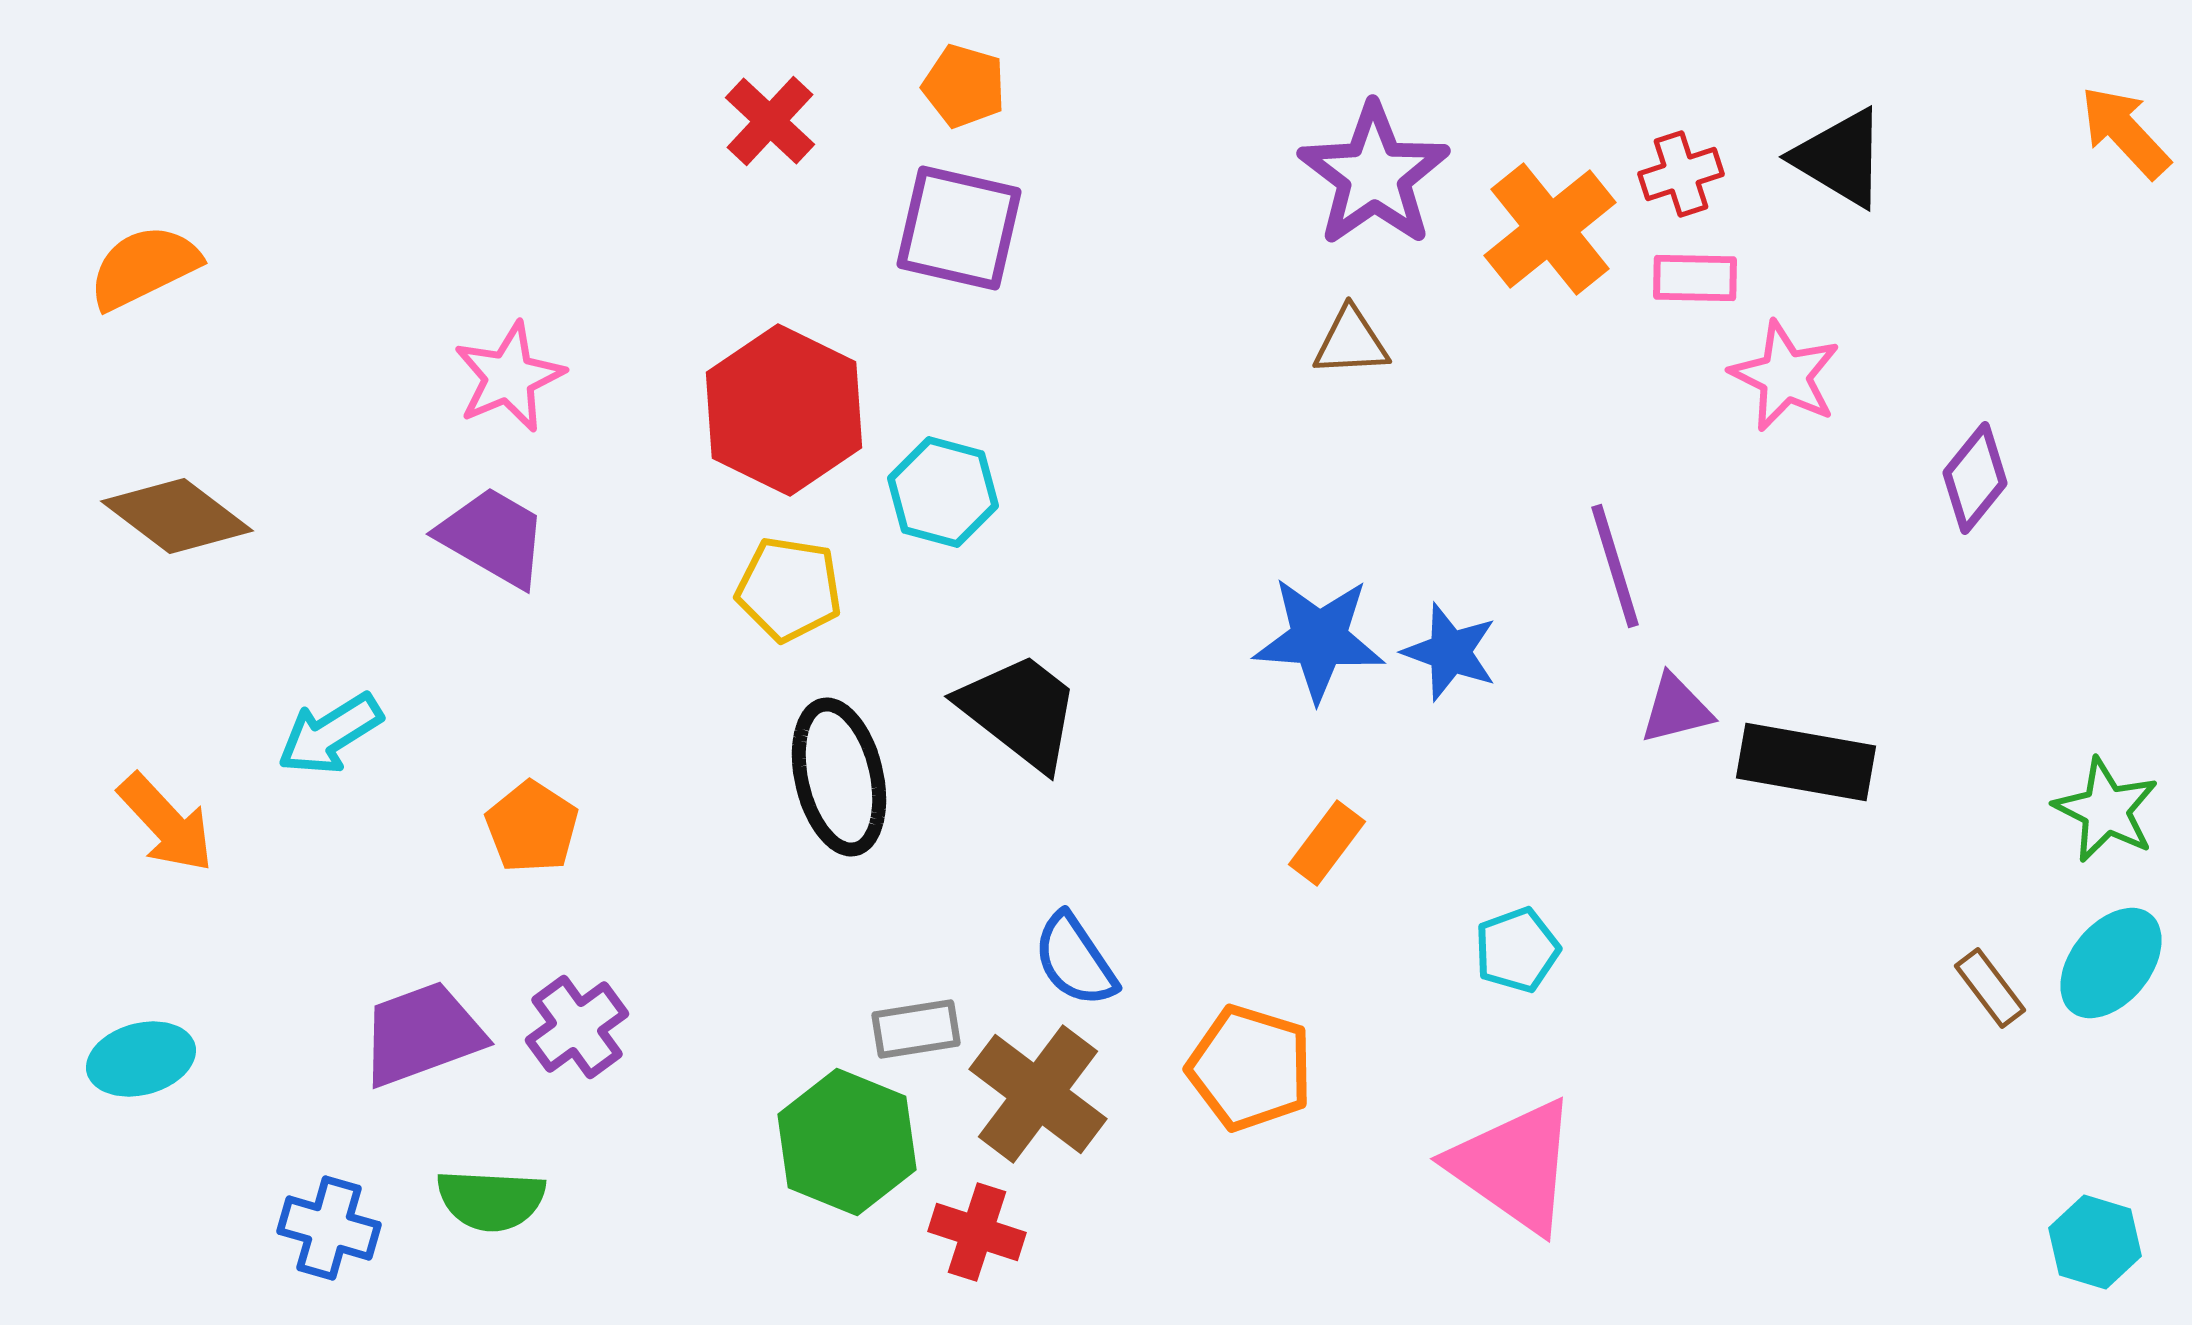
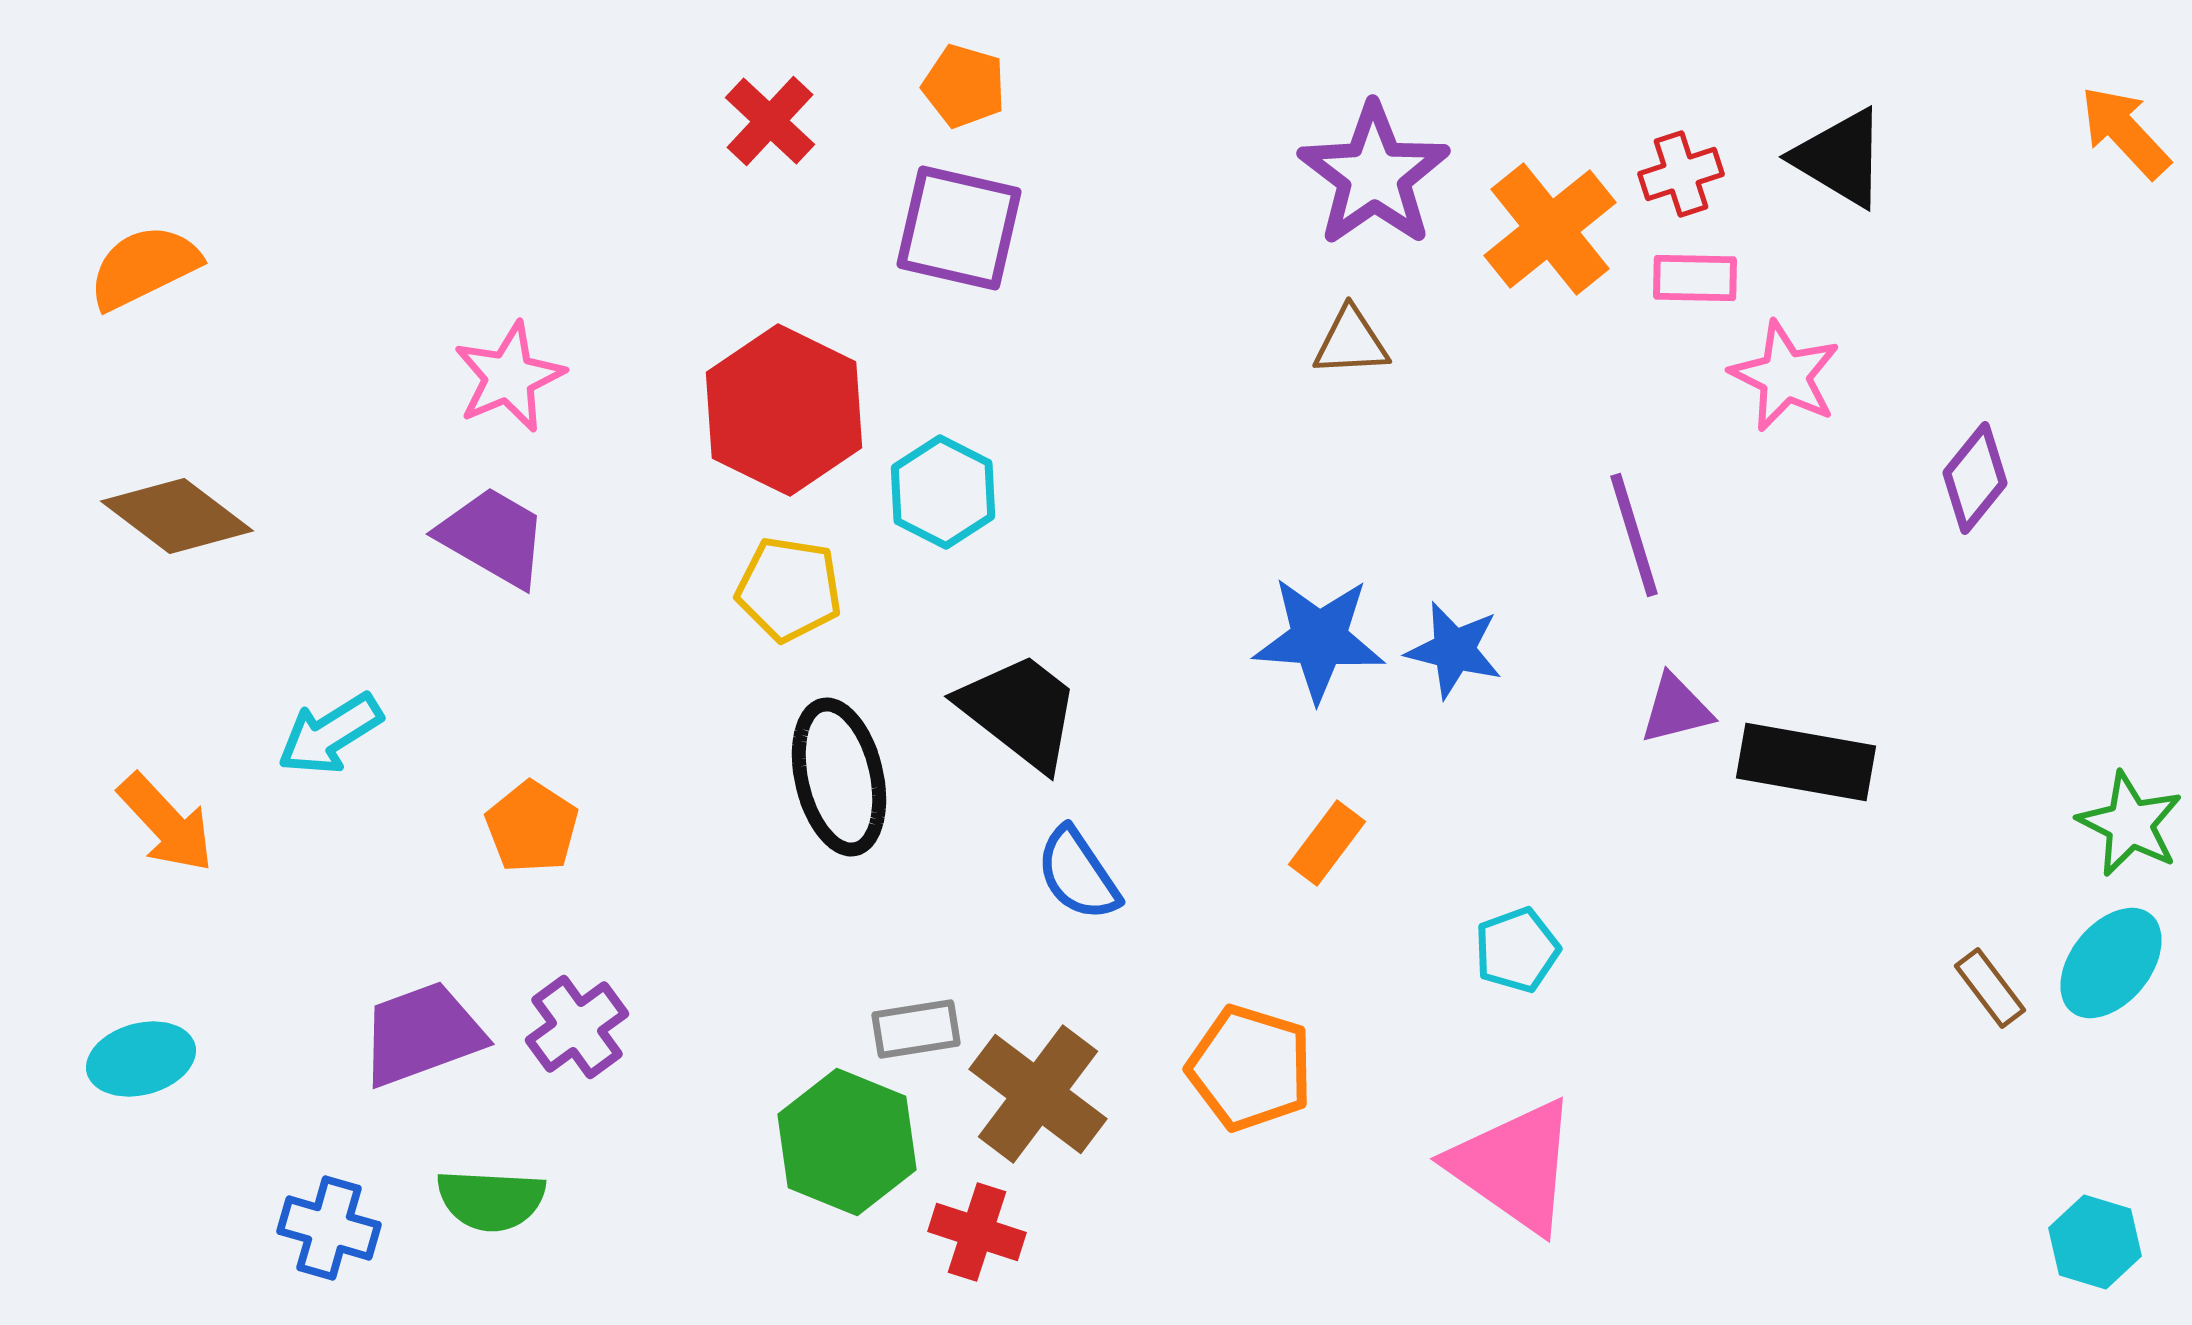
cyan hexagon at (943, 492): rotated 12 degrees clockwise
purple line at (1615, 566): moved 19 px right, 31 px up
blue star at (1450, 652): moved 4 px right, 2 px up; rotated 6 degrees counterclockwise
green star at (2106, 810): moved 24 px right, 14 px down
blue semicircle at (1075, 960): moved 3 px right, 86 px up
